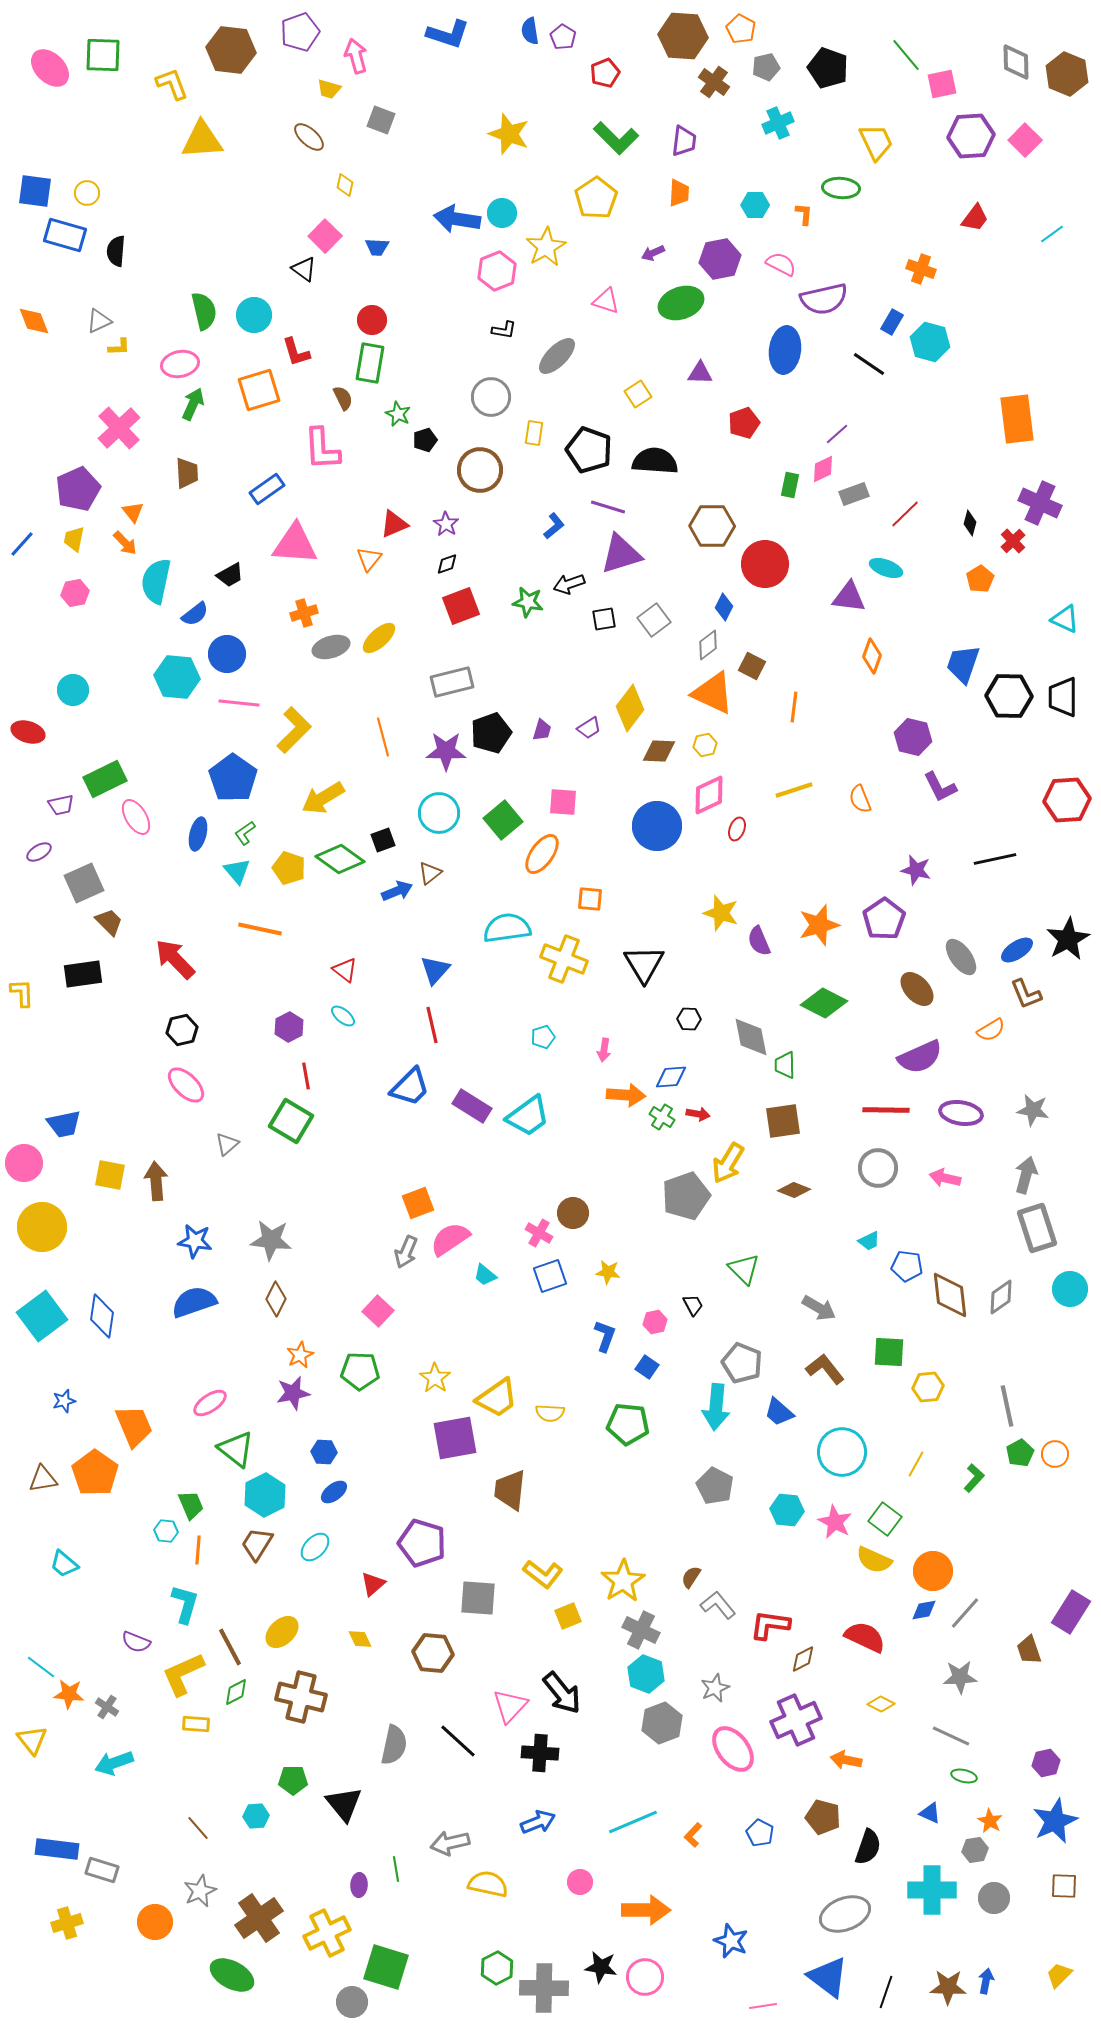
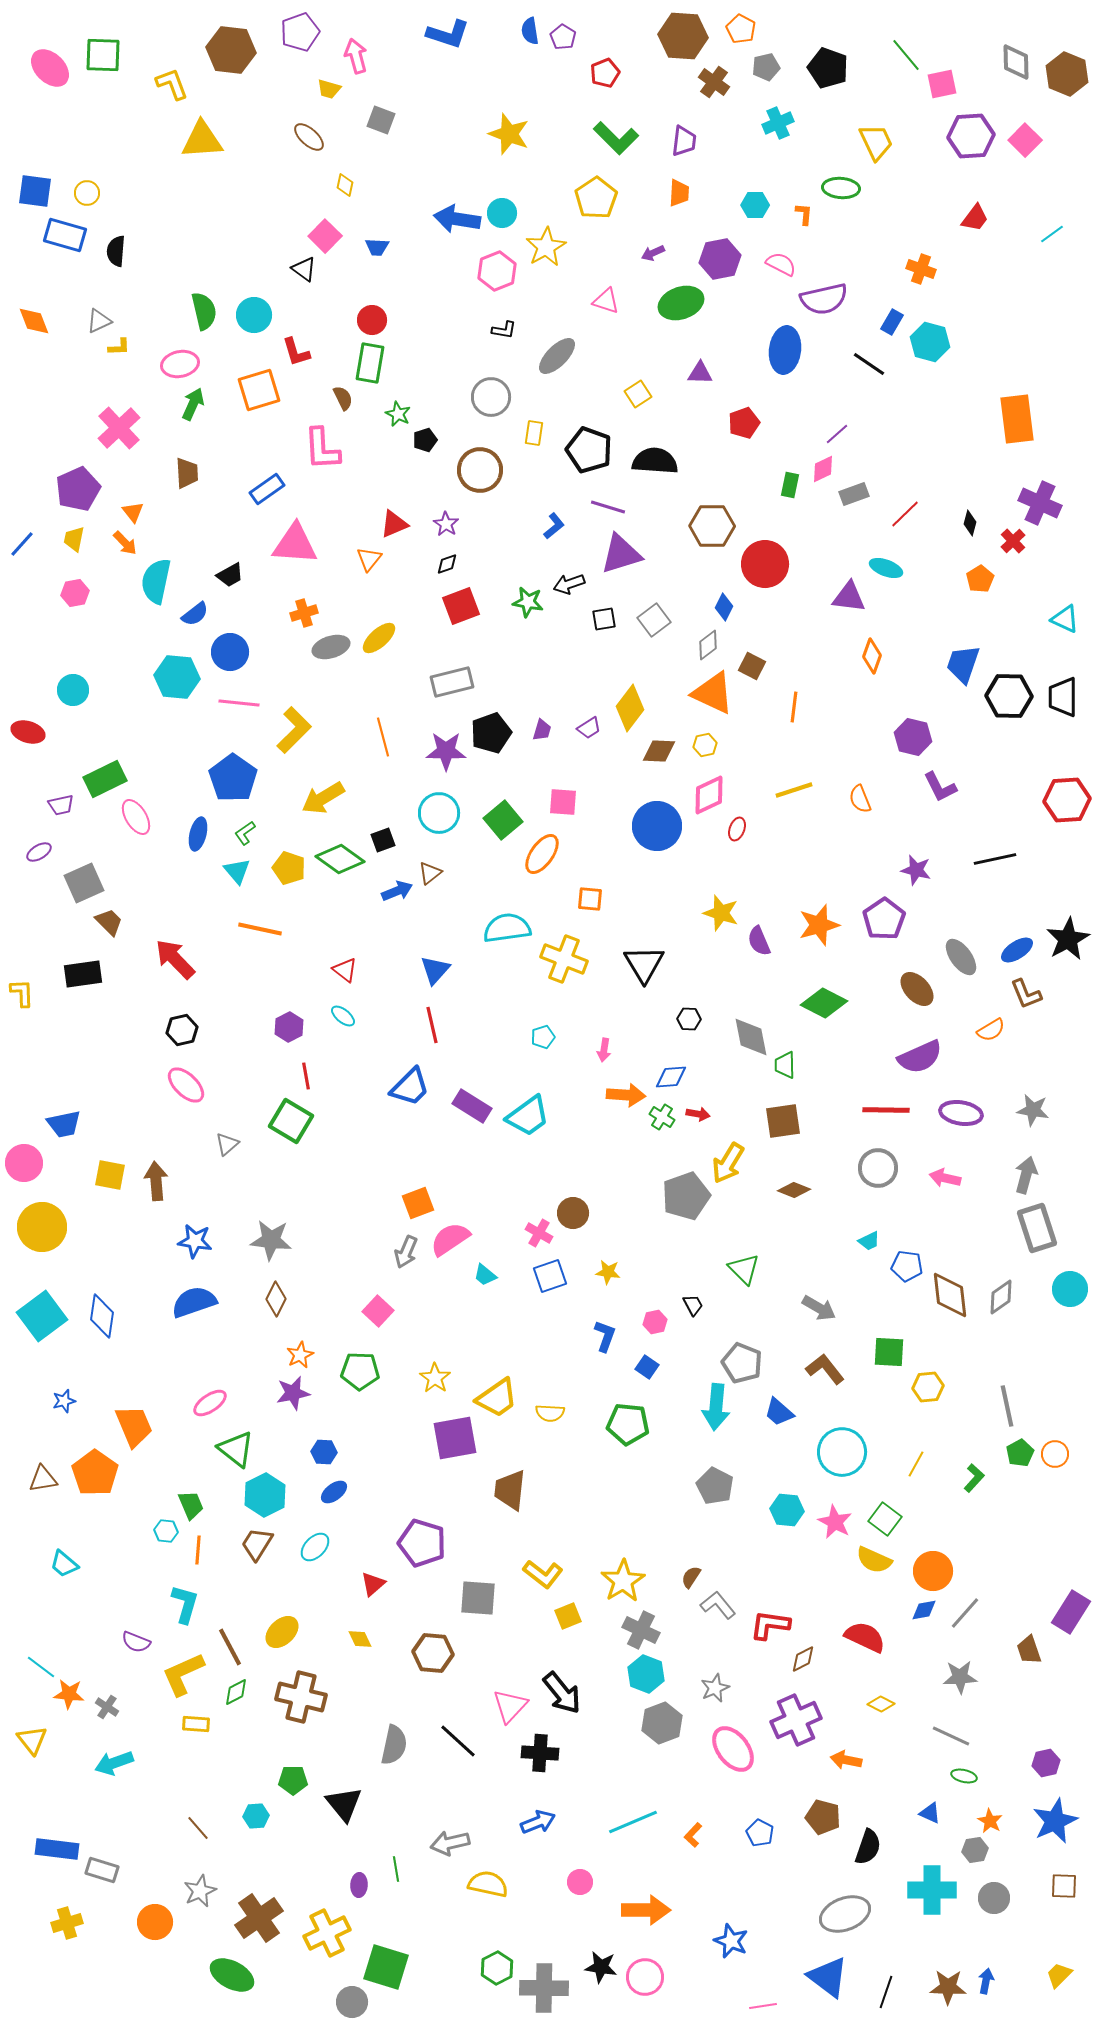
blue circle at (227, 654): moved 3 px right, 2 px up
